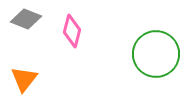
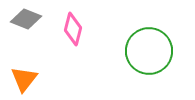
pink diamond: moved 1 px right, 2 px up
green circle: moved 7 px left, 3 px up
